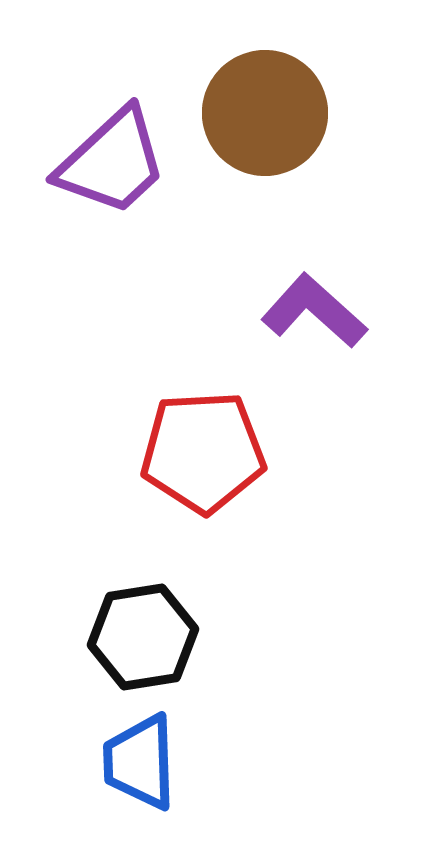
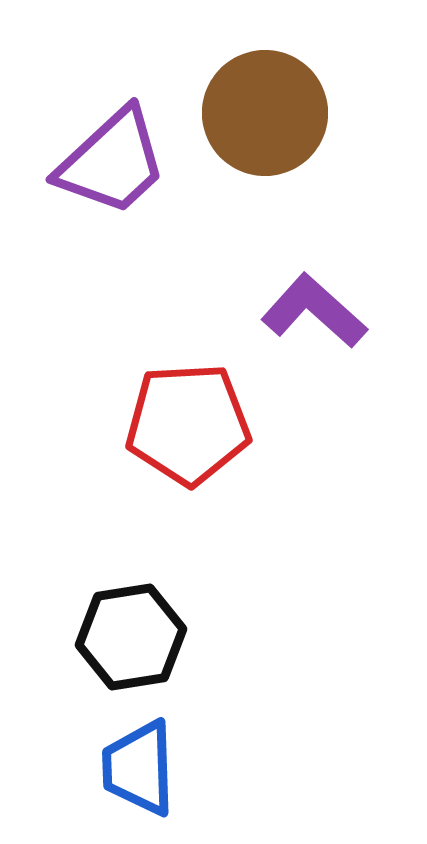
red pentagon: moved 15 px left, 28 px up
black hexagon: moved 12 px left
blue trapezoid: moved 1 px left, 6 px down
